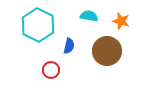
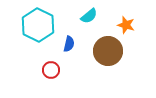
cyan semicircle: rotated 132 degrees clockwise
orange star: moved 5 px right, 4 px down
blue semicircle: moved 2 px up
brown circle: moved 1 px right
